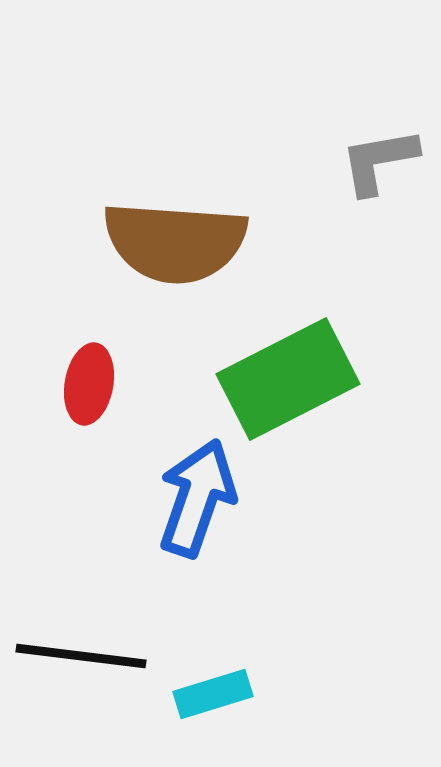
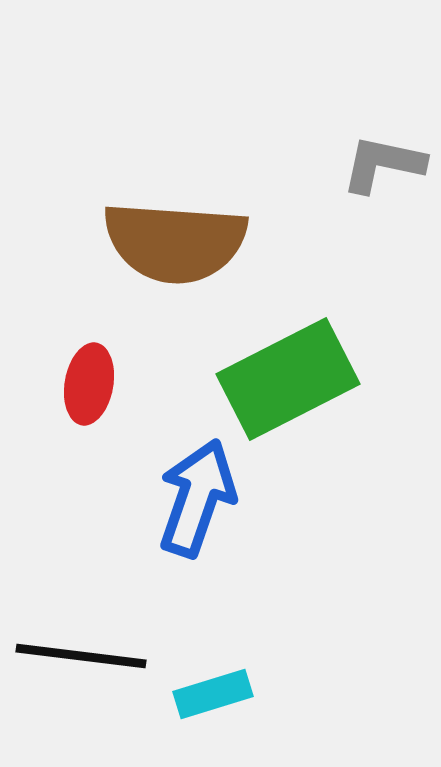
gray L-shape: moved 4 px right, 3 px down; rotated 22 degrees clockwise
